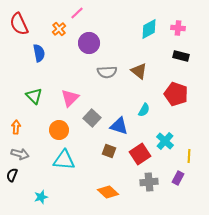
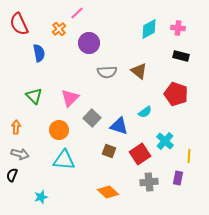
cyan semicircle: moved 1 px right, 2 px down; rotated 24 degrees clockwise
purple rectangle: rotated 16 degrees counterclockwise
